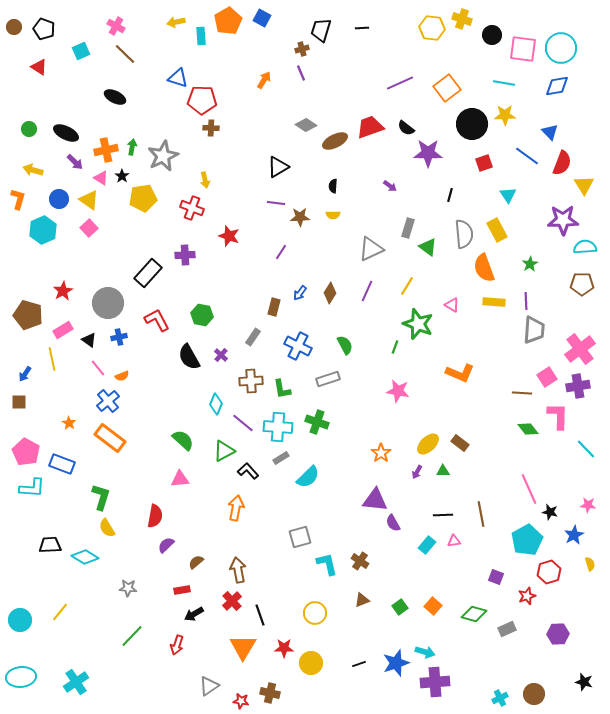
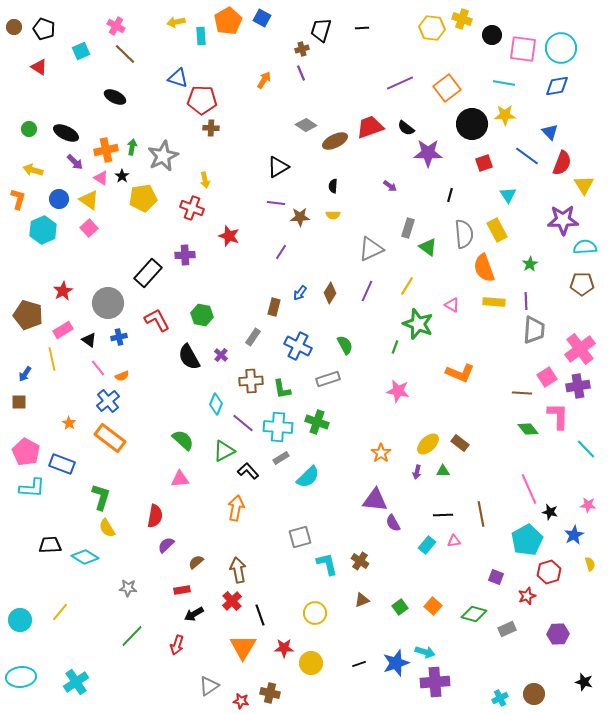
purple arrow at (417, 472): rotated 16 degrees counterclockwise
